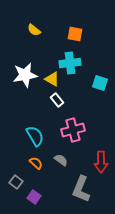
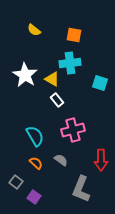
orange square: moved 1 px left, 1 px down
white star: rotated 30 degrees counterclockwise
red arrow: moved 2 px up
